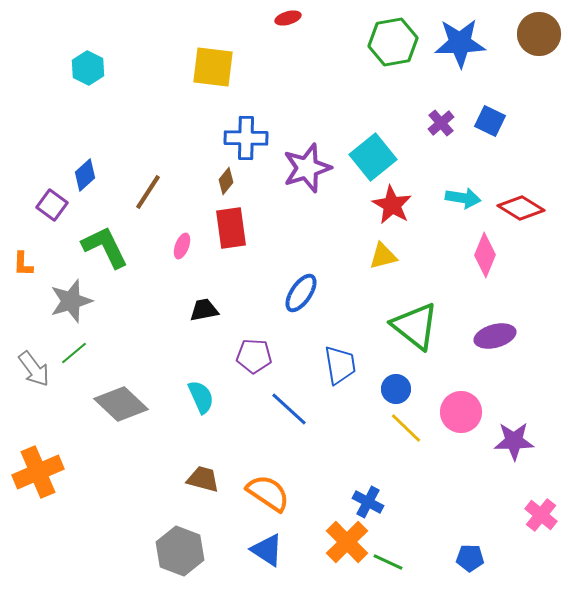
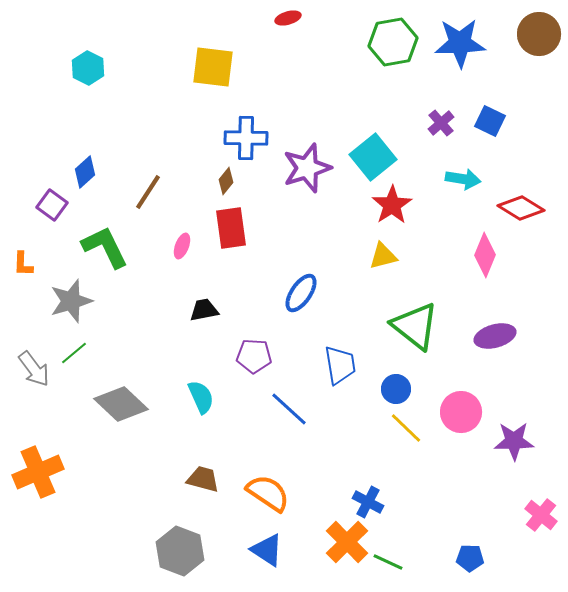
blue diamond at (85, 175): moved 3 px up
cyan arrow at (463, 198): moved 19 px up
red star at (392, 205): rotated 9 degrees clockwise
